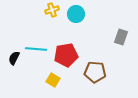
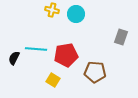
yellow cross: rotated 32 degrees clockwise
